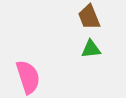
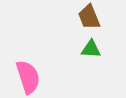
green triangle: rotated 10 degrees clockwise
